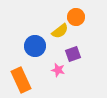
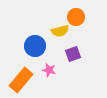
yellow semicircle: rotated 24 degrees clockwise
pink star: moved 9 px left
orange rectangle: rotated 65 degrees clockwise
